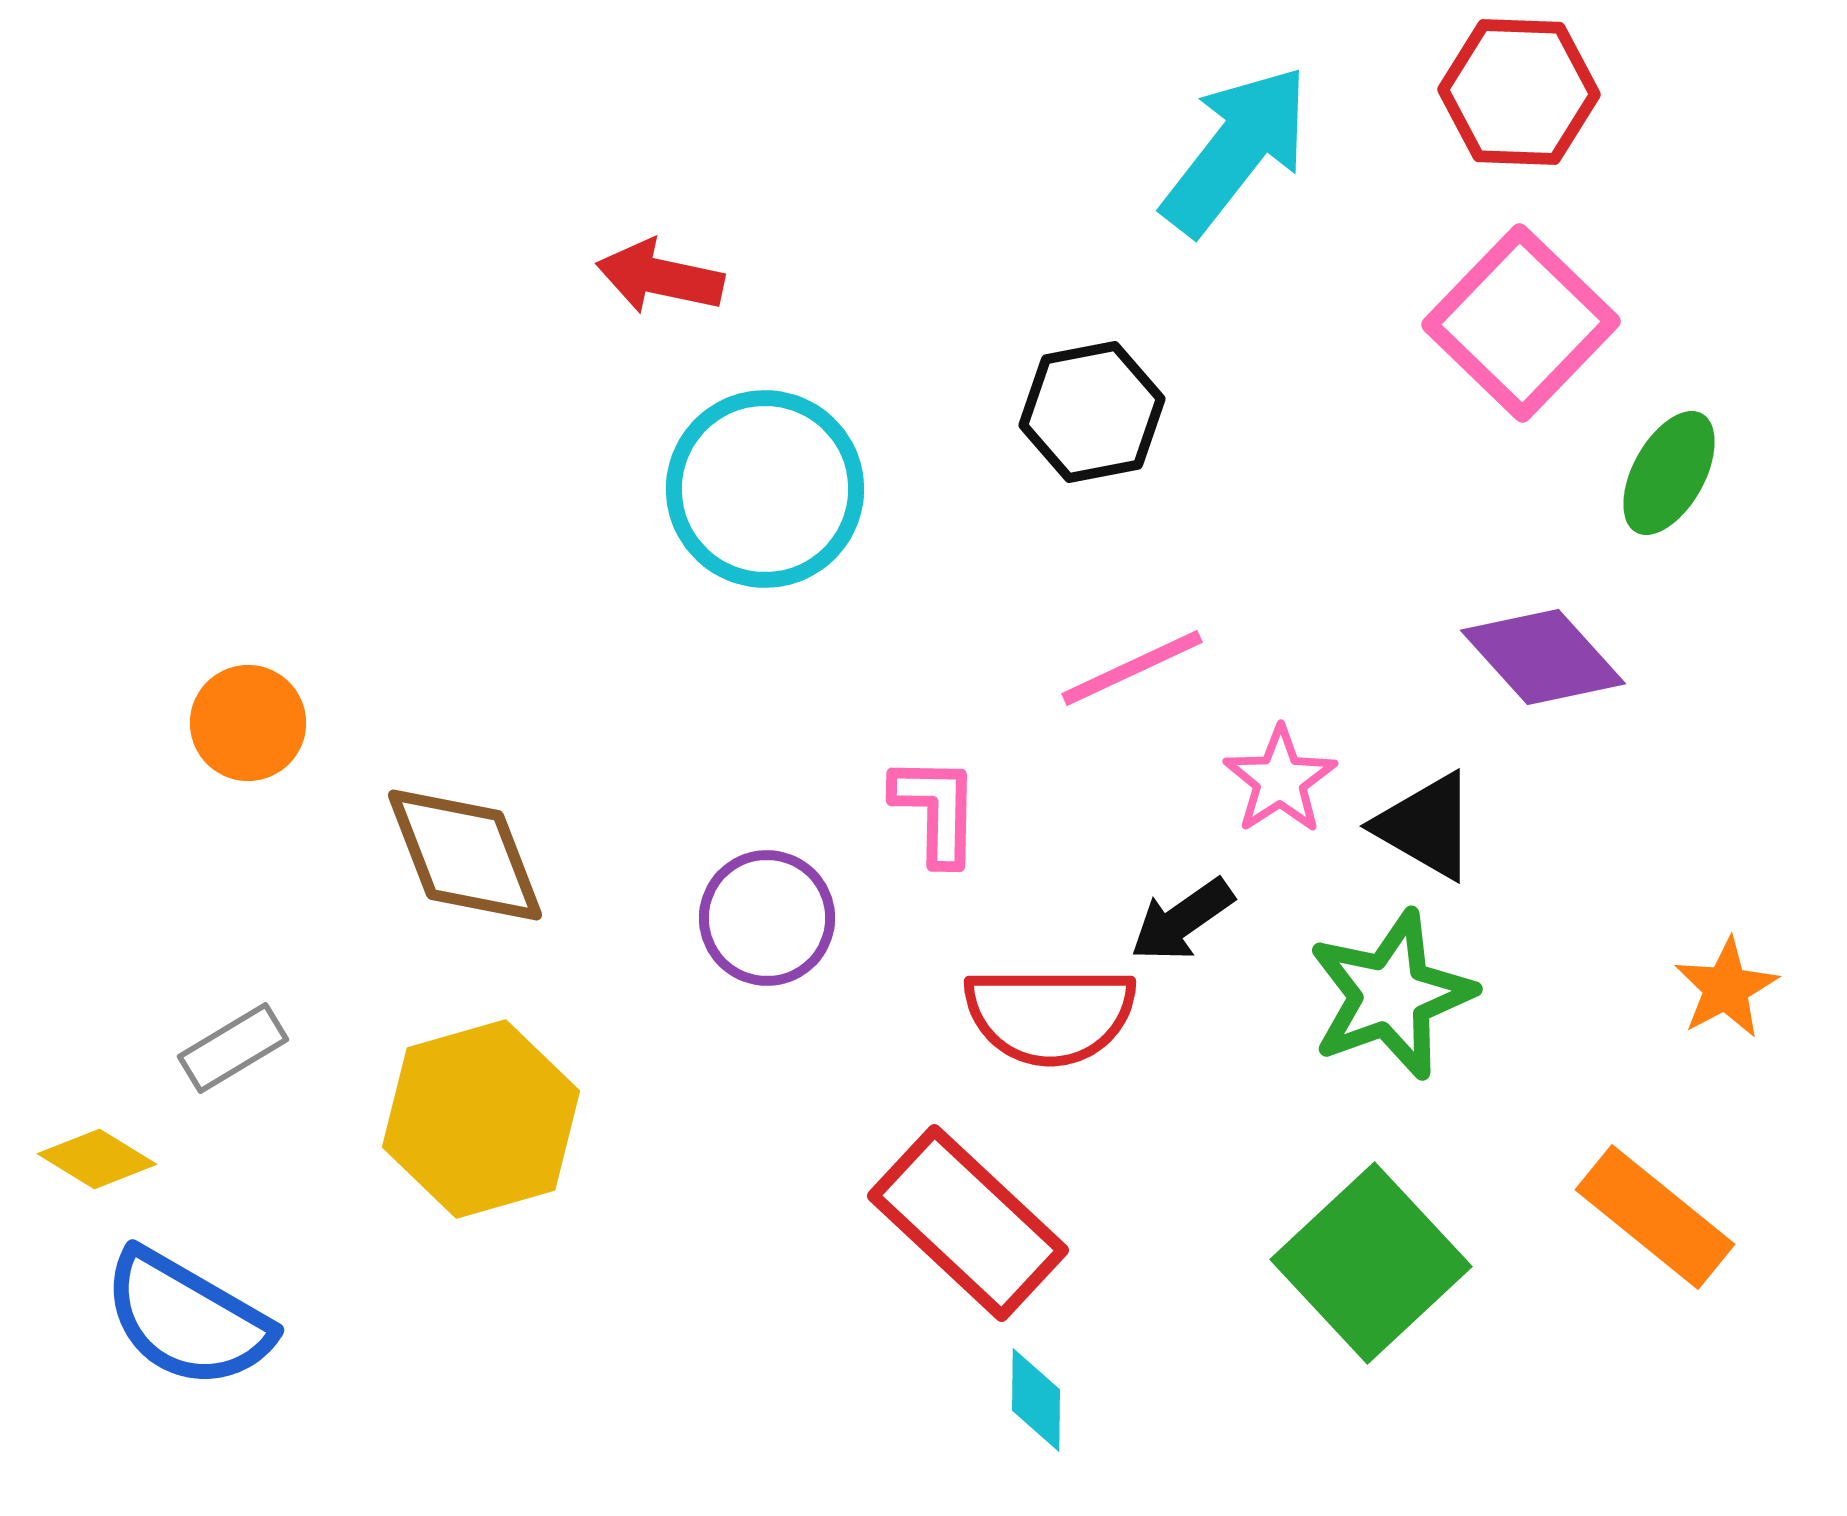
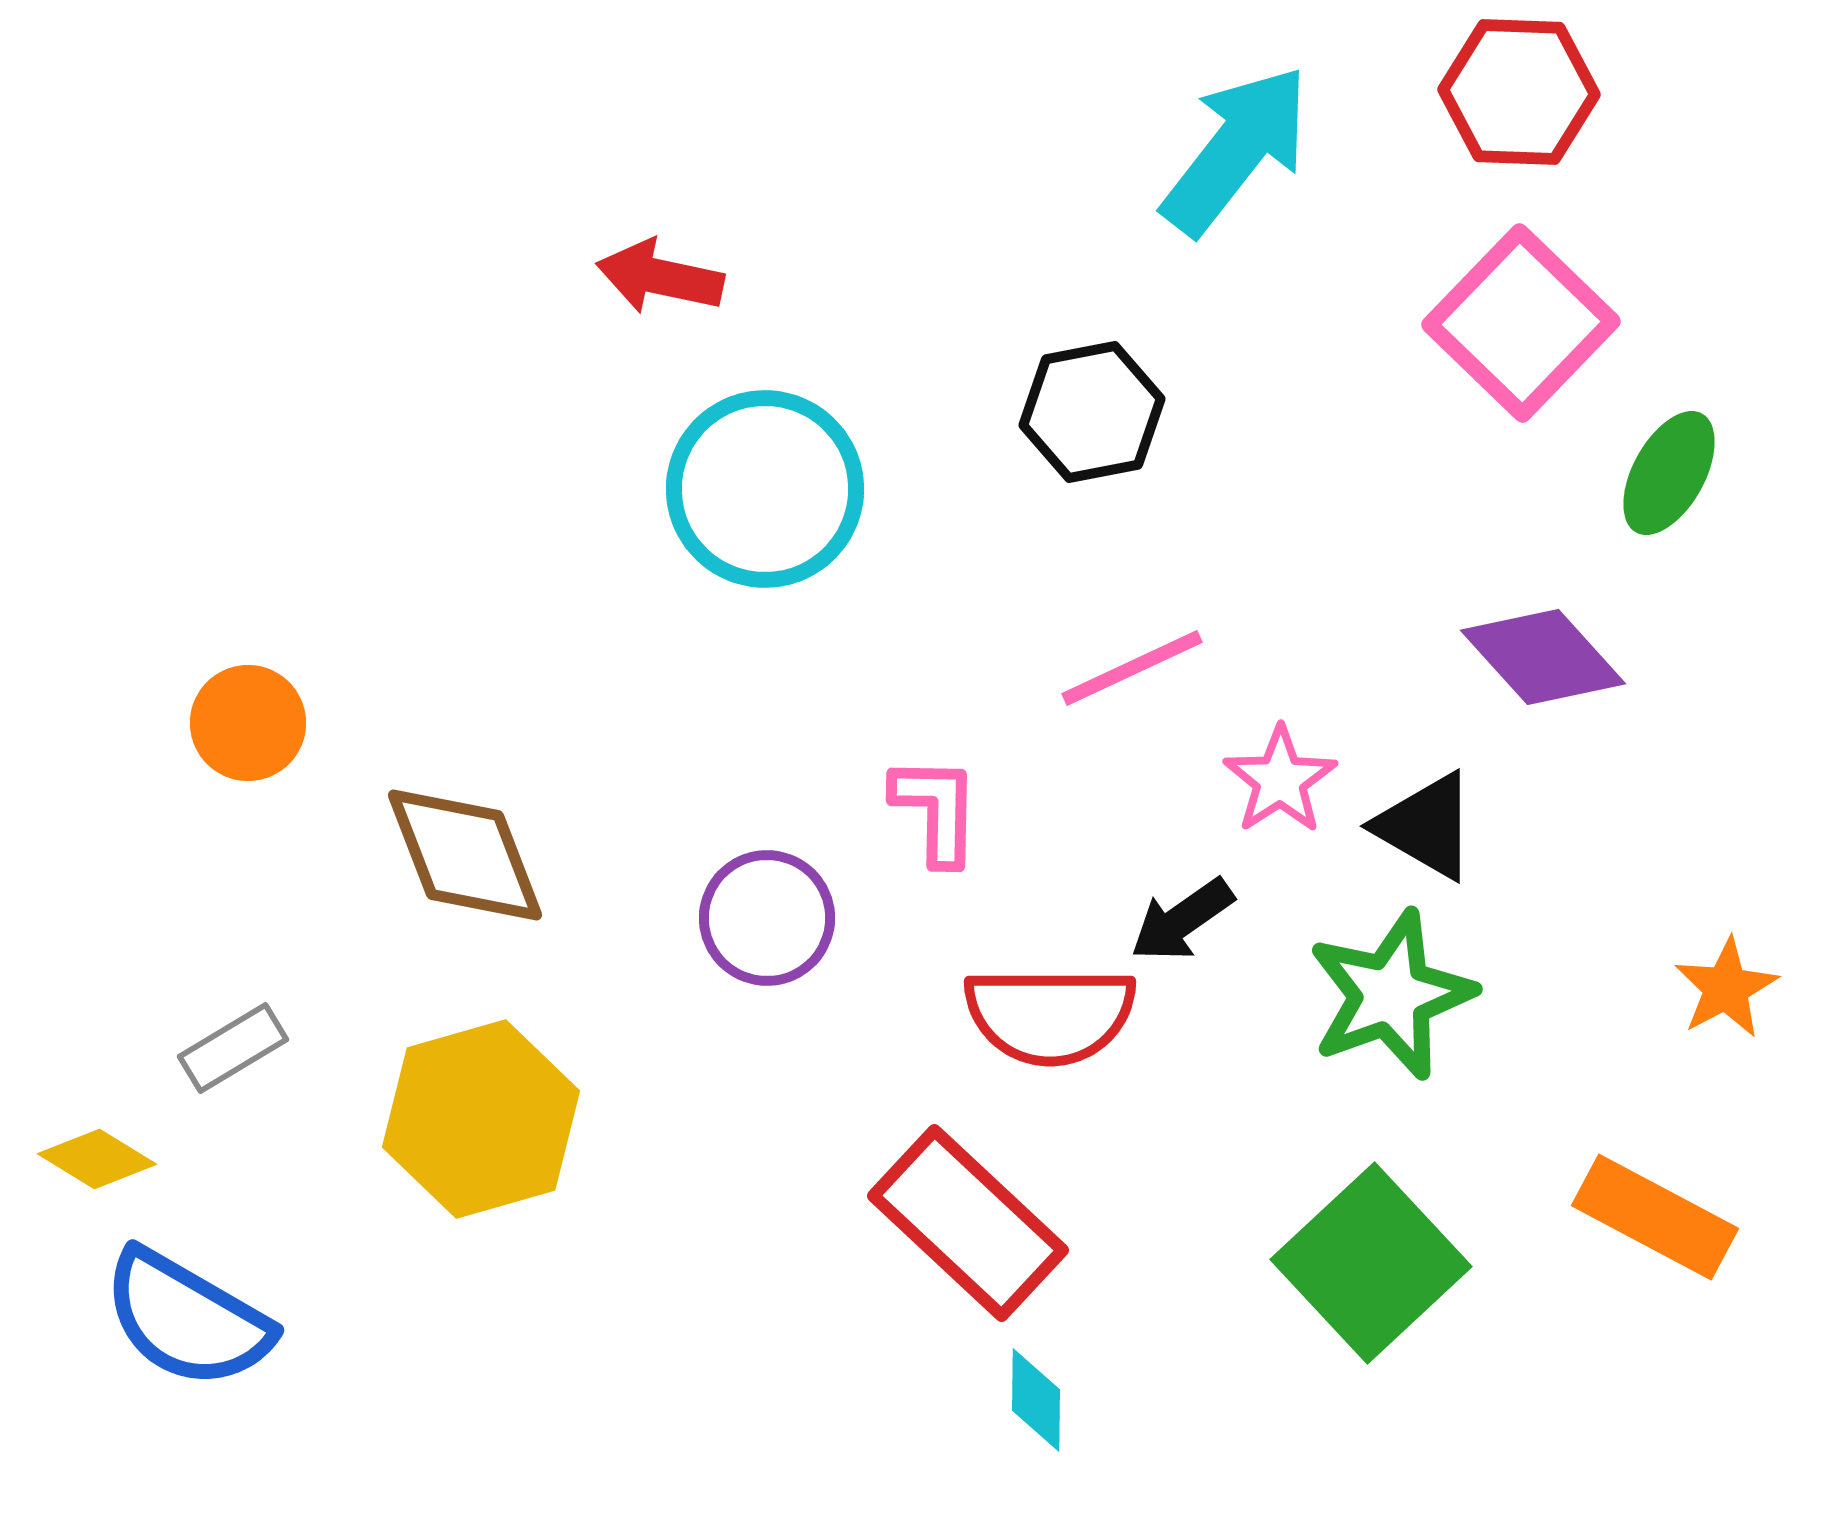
orange rectangle: rotated 11 degrees counterclockwise
